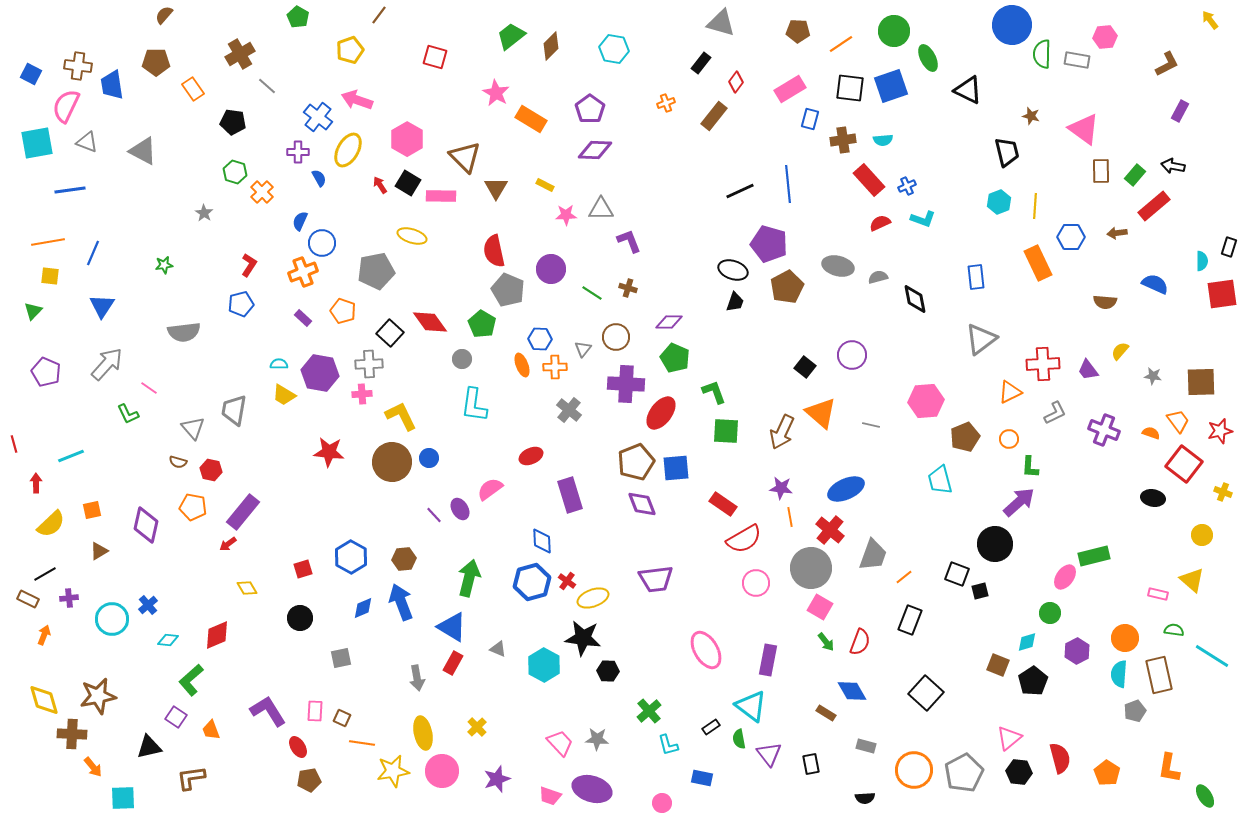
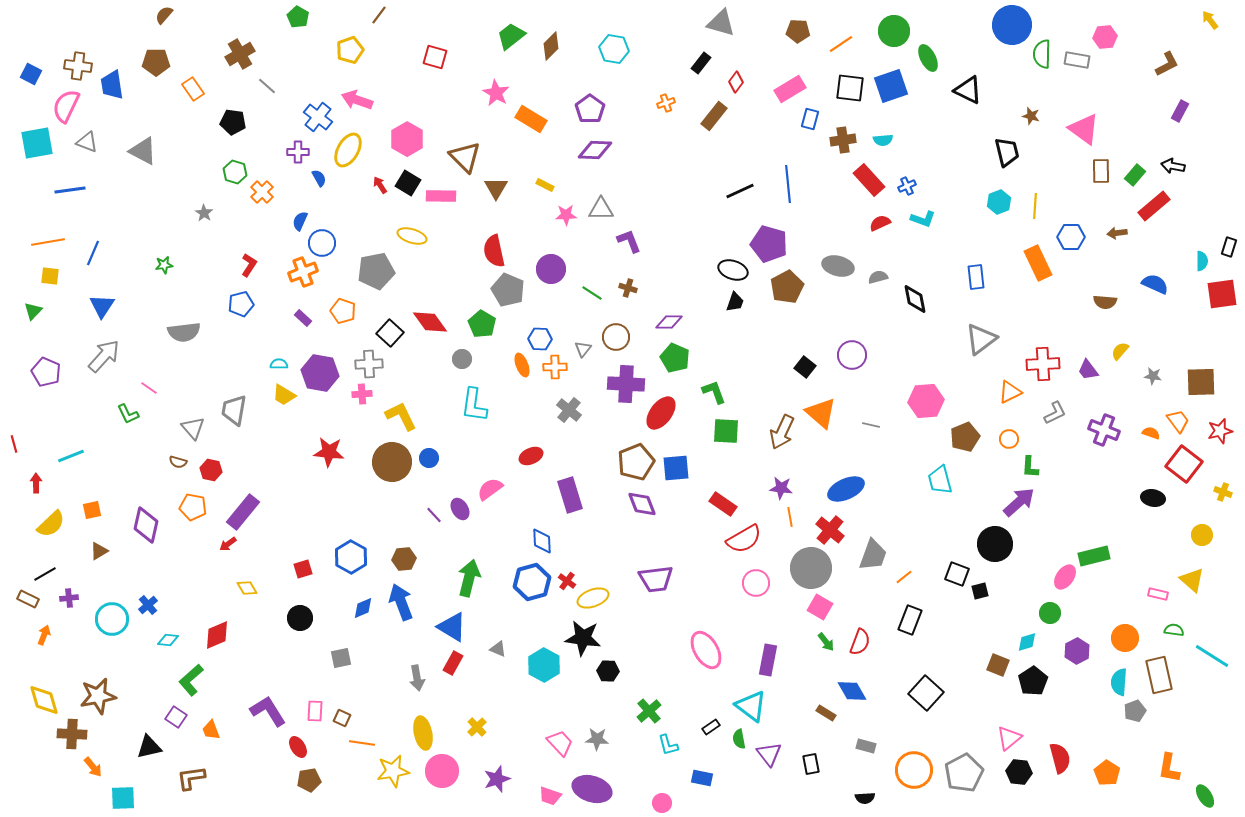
gray arrow at (107, 364): moved 3 px left, 8 px up
cyan semicircle at (1119, 674): moved 8 px down
